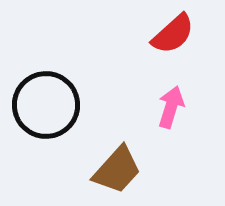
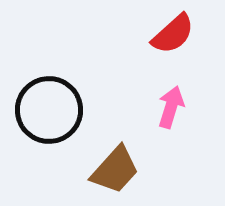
black circle: moved 3 px right, 5 px down
brown trapezoid: moved 2 px left
